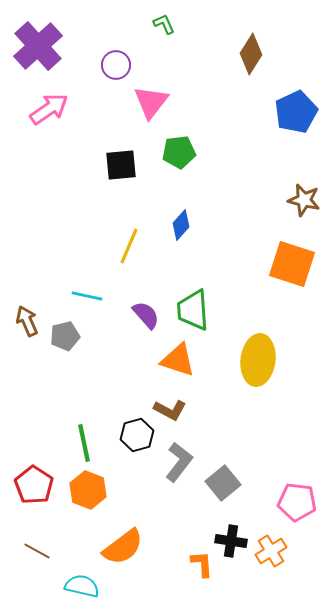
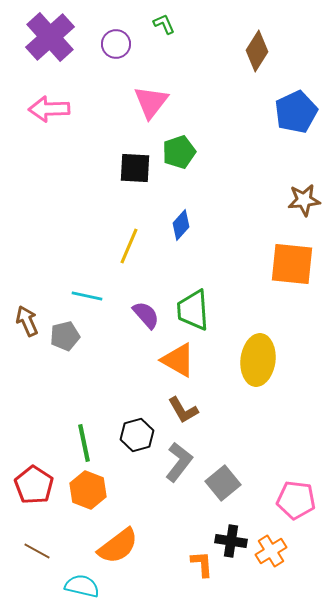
purple cross: moved 12 px right, 9 px up
brown diamond: moved 6 px right, 3 px up
purple circle: moved 21 px up
pink arrow: rotated 147 degrees counterclockwise
green pentagon: rotated 12 degrees counterclockwise
black square: moved 14 px right, 3 px down; rotated 8 degrees clockwise
brown star: rotated 20 degrees counterclockwise
orange square: rotated 12 degrees counterclockwise
orange triangle: rotated 12 degrees clockwise
brown L-shape: moved 13 px right; rotated 32 degrees clockwise
pink pentagon: moved 1 px left, 2 px up
orange semicircle: moved 5 px left, 1 px up
